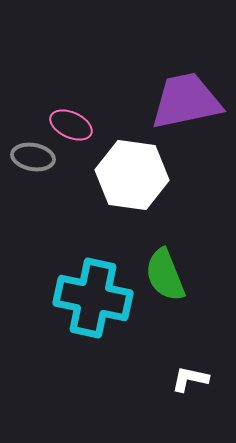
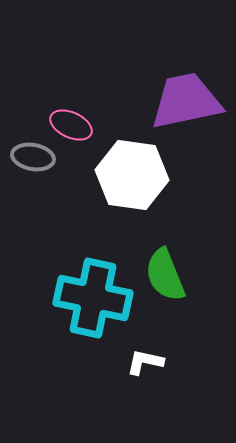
white L-shape: moved 45 px left, 17 px up
